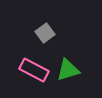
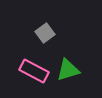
pink rectangle: moved 1 px down
